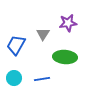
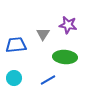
purple star: moved 2 px down; rotated 18 degrees clockwise
blue trapezoid: rotated 55 degrees clockwise
blue line: moved 6 px right, 1 px down; rotated 21 degrees counterclockwise
